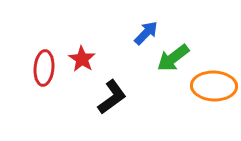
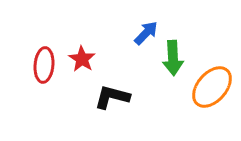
green arrow: rotated 56 degrees counterclockwise
red ellipse: moved 3 px up
orange ellipse: moved 2 px left, 1 px down; rotated 51 degrees counterclockwise
black L-shape: rotated 129 degrees counterclockwise
